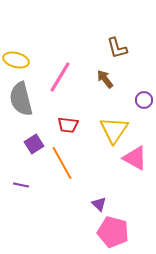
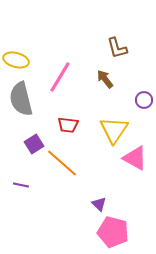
orange line: rotated 20 degrees counterclockwise
